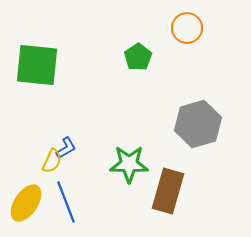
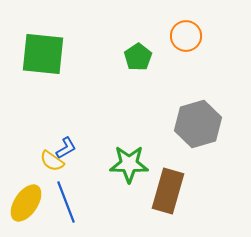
orange circle: moved 1 px left, 8 px down
green square: moved 6 px right, 11 px up
yellow semicircle: rotated 100 degrees clockwise
